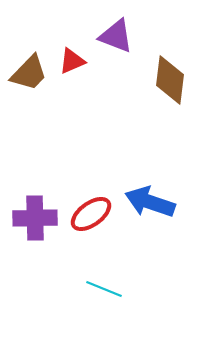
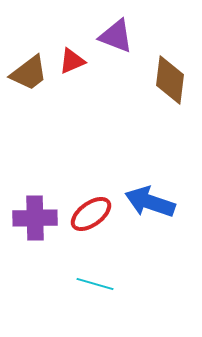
brown trapezoid: rotated 9 degrees clockwise
cyan line: moved 9 px left, 5 px up; rotated 6 degrees counterclockwise
